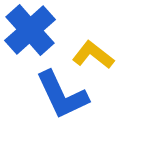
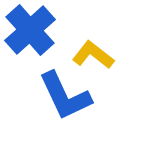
blue L-shape: moved 3 px right, 1 px down
